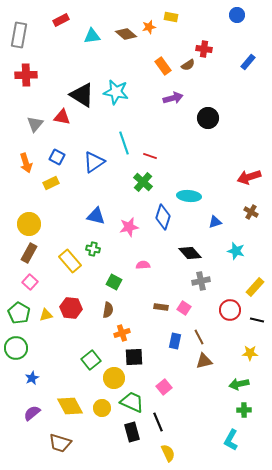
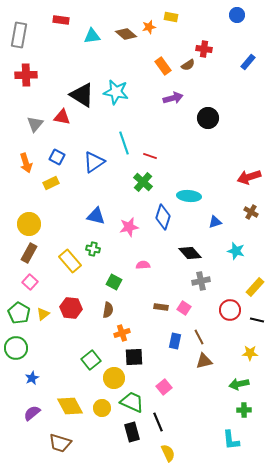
red rectangle at (61, 20): rotated 35 degrees clockwise
yellow triangle at (46, 315): moved 3 px left, 1 px up; rotated 24 degrees counterclockwise
cyan L-shape at (231, 440): rotated 35 degrees counterclockwise
